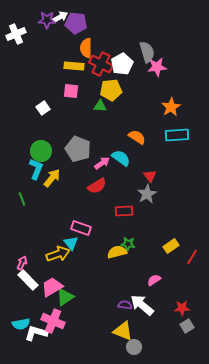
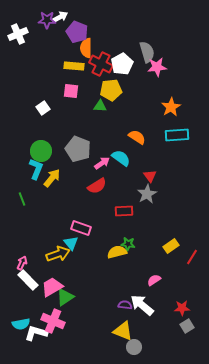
purple pentagon at (76, 23): moved 1 px right, 9 px down; rotated 15 degrees clockwise
white cross at (16, 34): moved 2 px right
